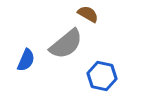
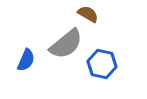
blue hexagon: moved 12 px up
